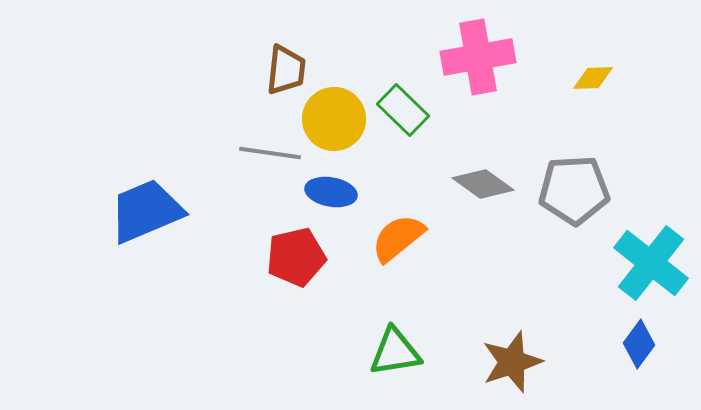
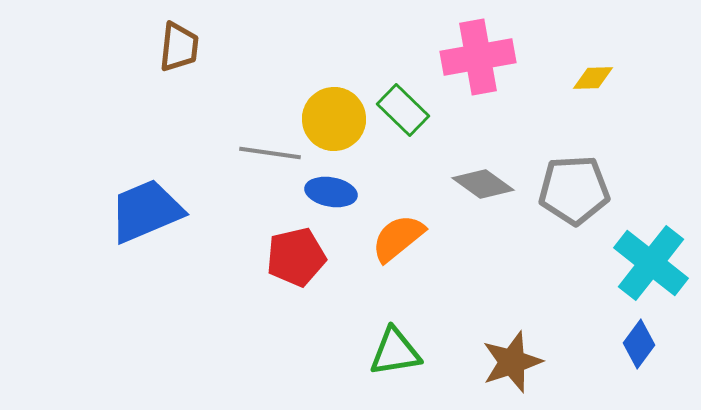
brown trapezoid: moved 107 px left, 23 px up
